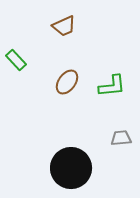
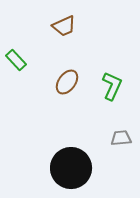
green L-shape: rotated 60 degrees counterclockwise
